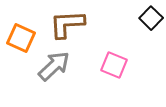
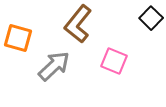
brown L-shape: moved 11 px right; rotated 48 degrees counterclockwise
orange square: moved 3 px left; rotated 8 degrees counterclockwise
pink square: moved 4 px up
